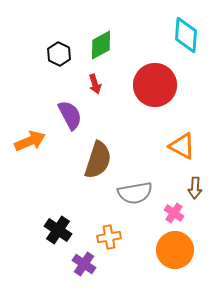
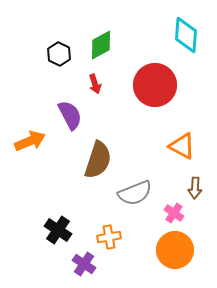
gray semicircle: rotated 12 degrees counterclockwise
